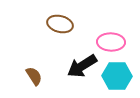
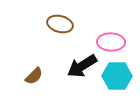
brown semicircle: rotated 78 degrees clockwise
